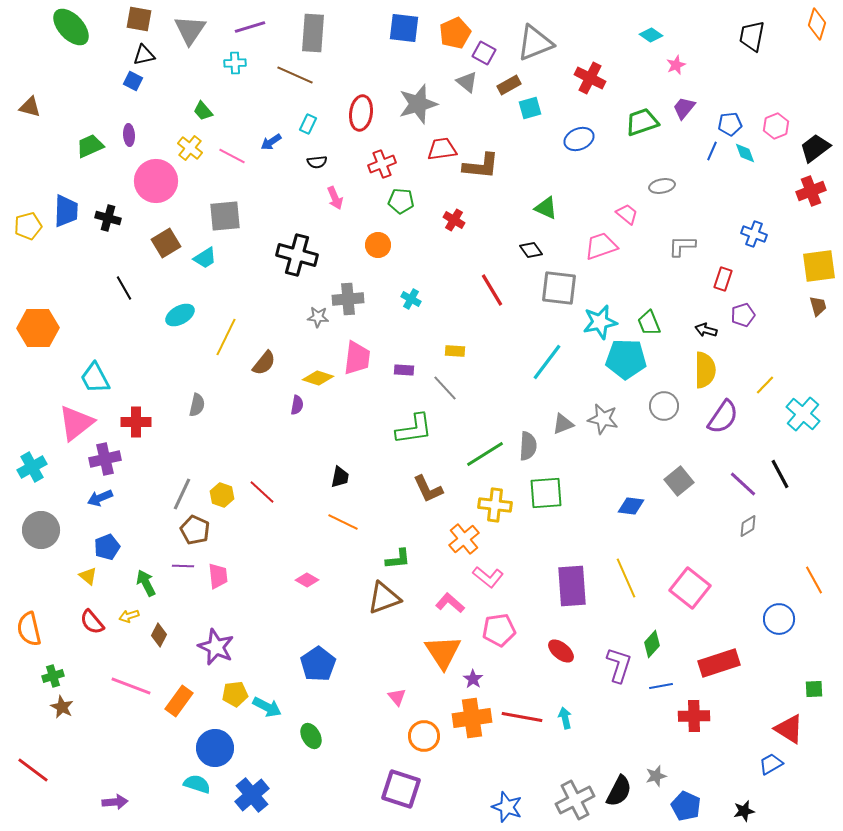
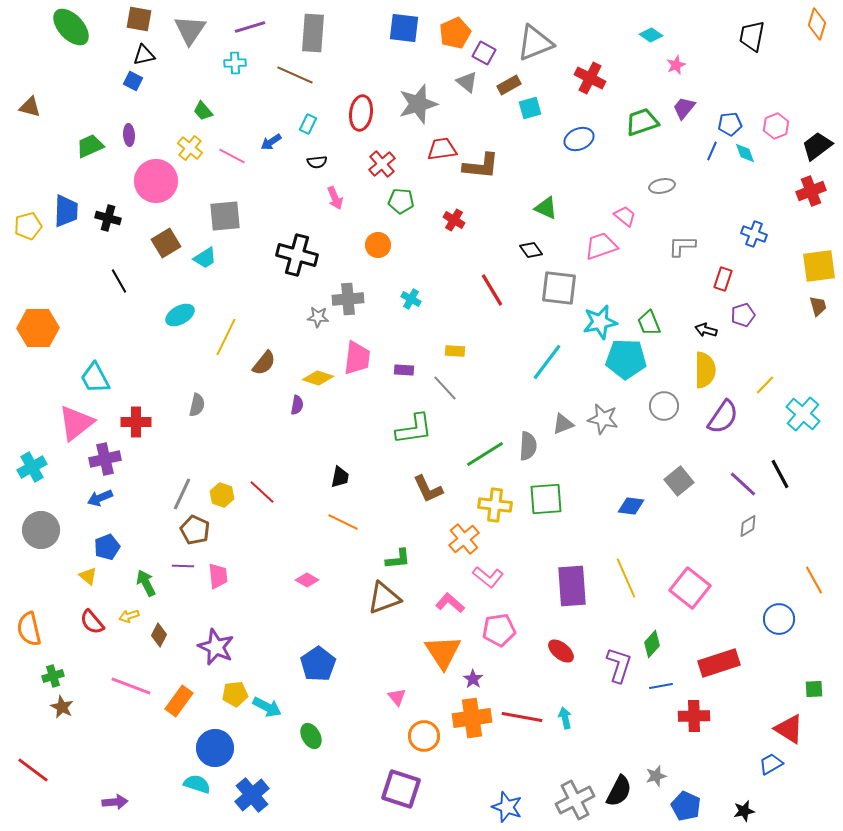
black trapezoid at (815, 148): moved 2 px right, 2 px up
red cross at (382, 164): rotated 20 degrees counterclockwise
pink trapezoid at (627, 214): moved 2 px left, 2 px down
black line at (124, 288): moved 5 px left, 7 px up
green square at (546, 493): moved 6 px down
